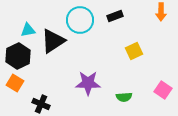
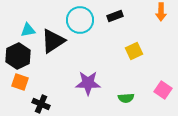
orange square: moved 5 px right, 1 px up; rotated 12 degrees counterclockwise
green semicircle: moved 2 px right, 1 px down
